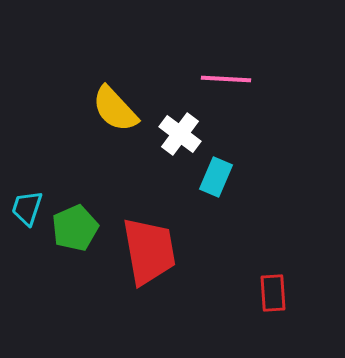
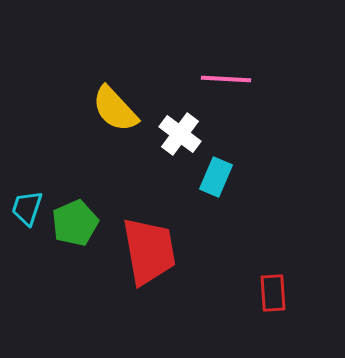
green pentagon: moved 5 px up
